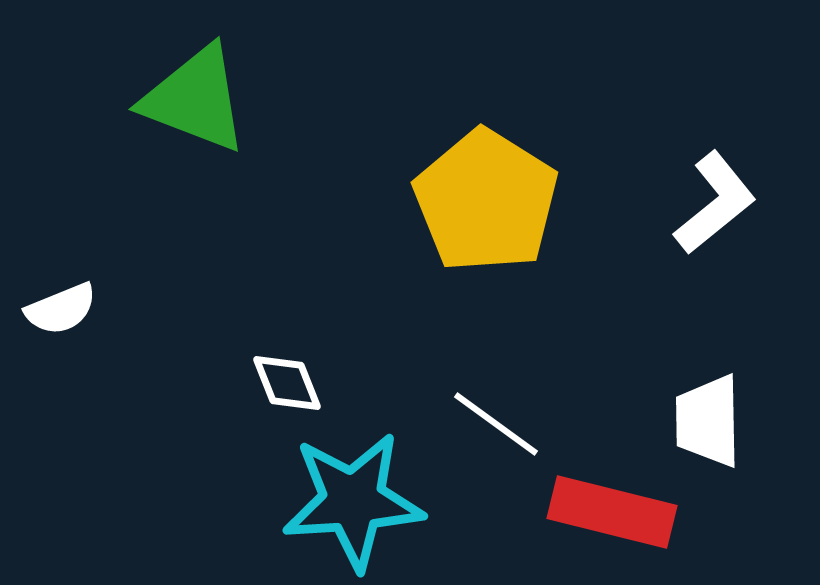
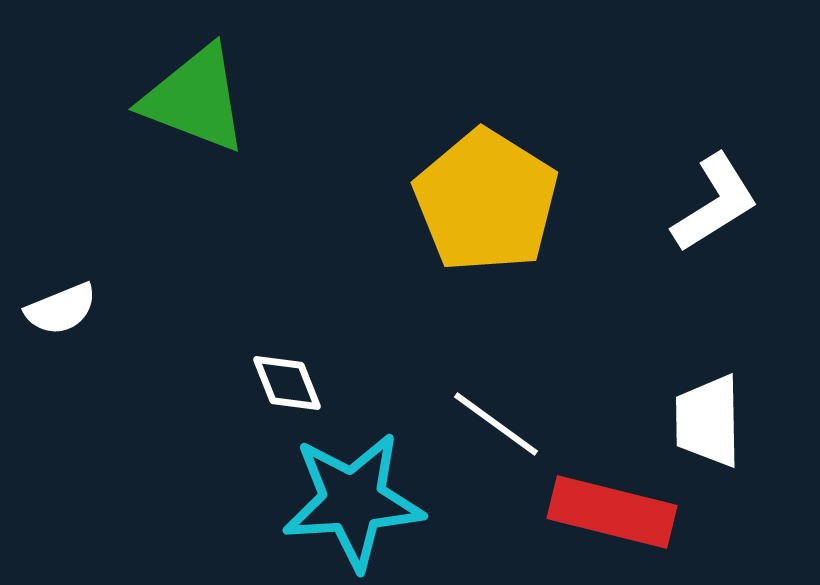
white L-shape: rotated 7 degrees clockwise
